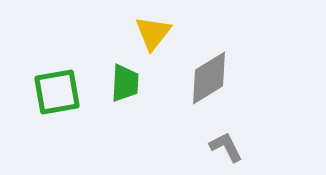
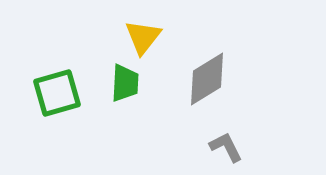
yellow triangle: moved 10 px left, 4 px down
gray diamond: moved 2 px left, 1 px down
green square: moved 1 px down; rotated 6 degrees counterclockwise
